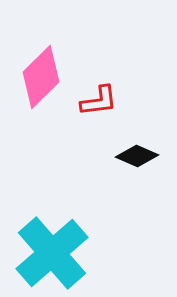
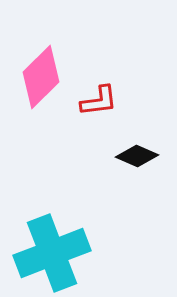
cyan cross: rotated 20 degrees clockwise
